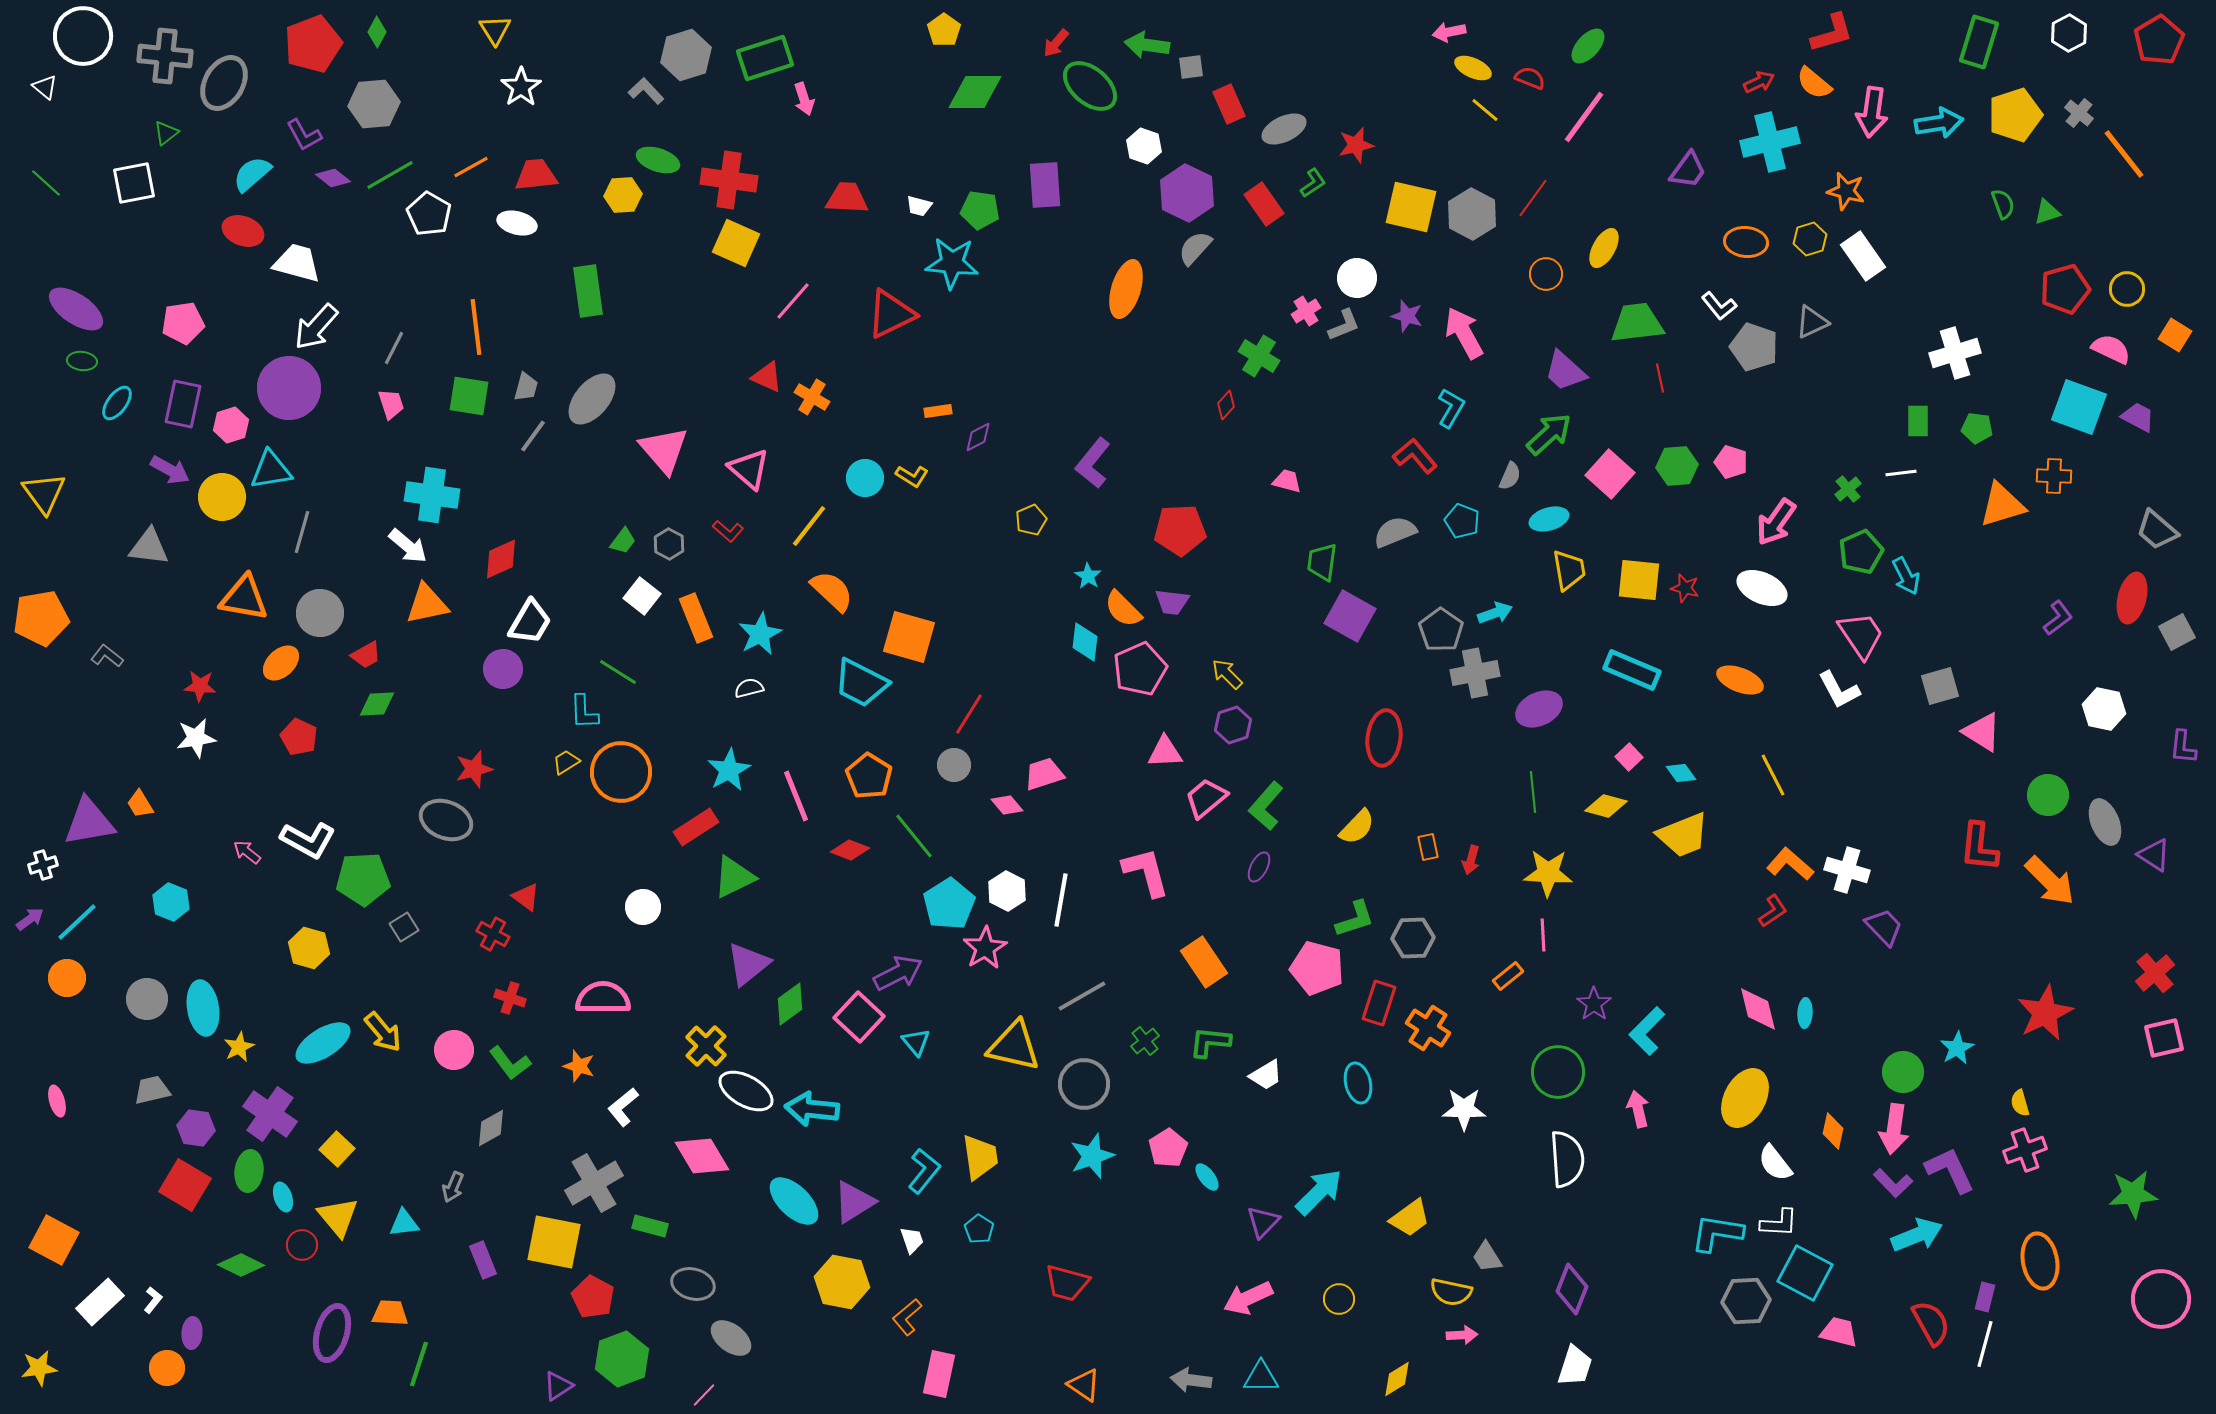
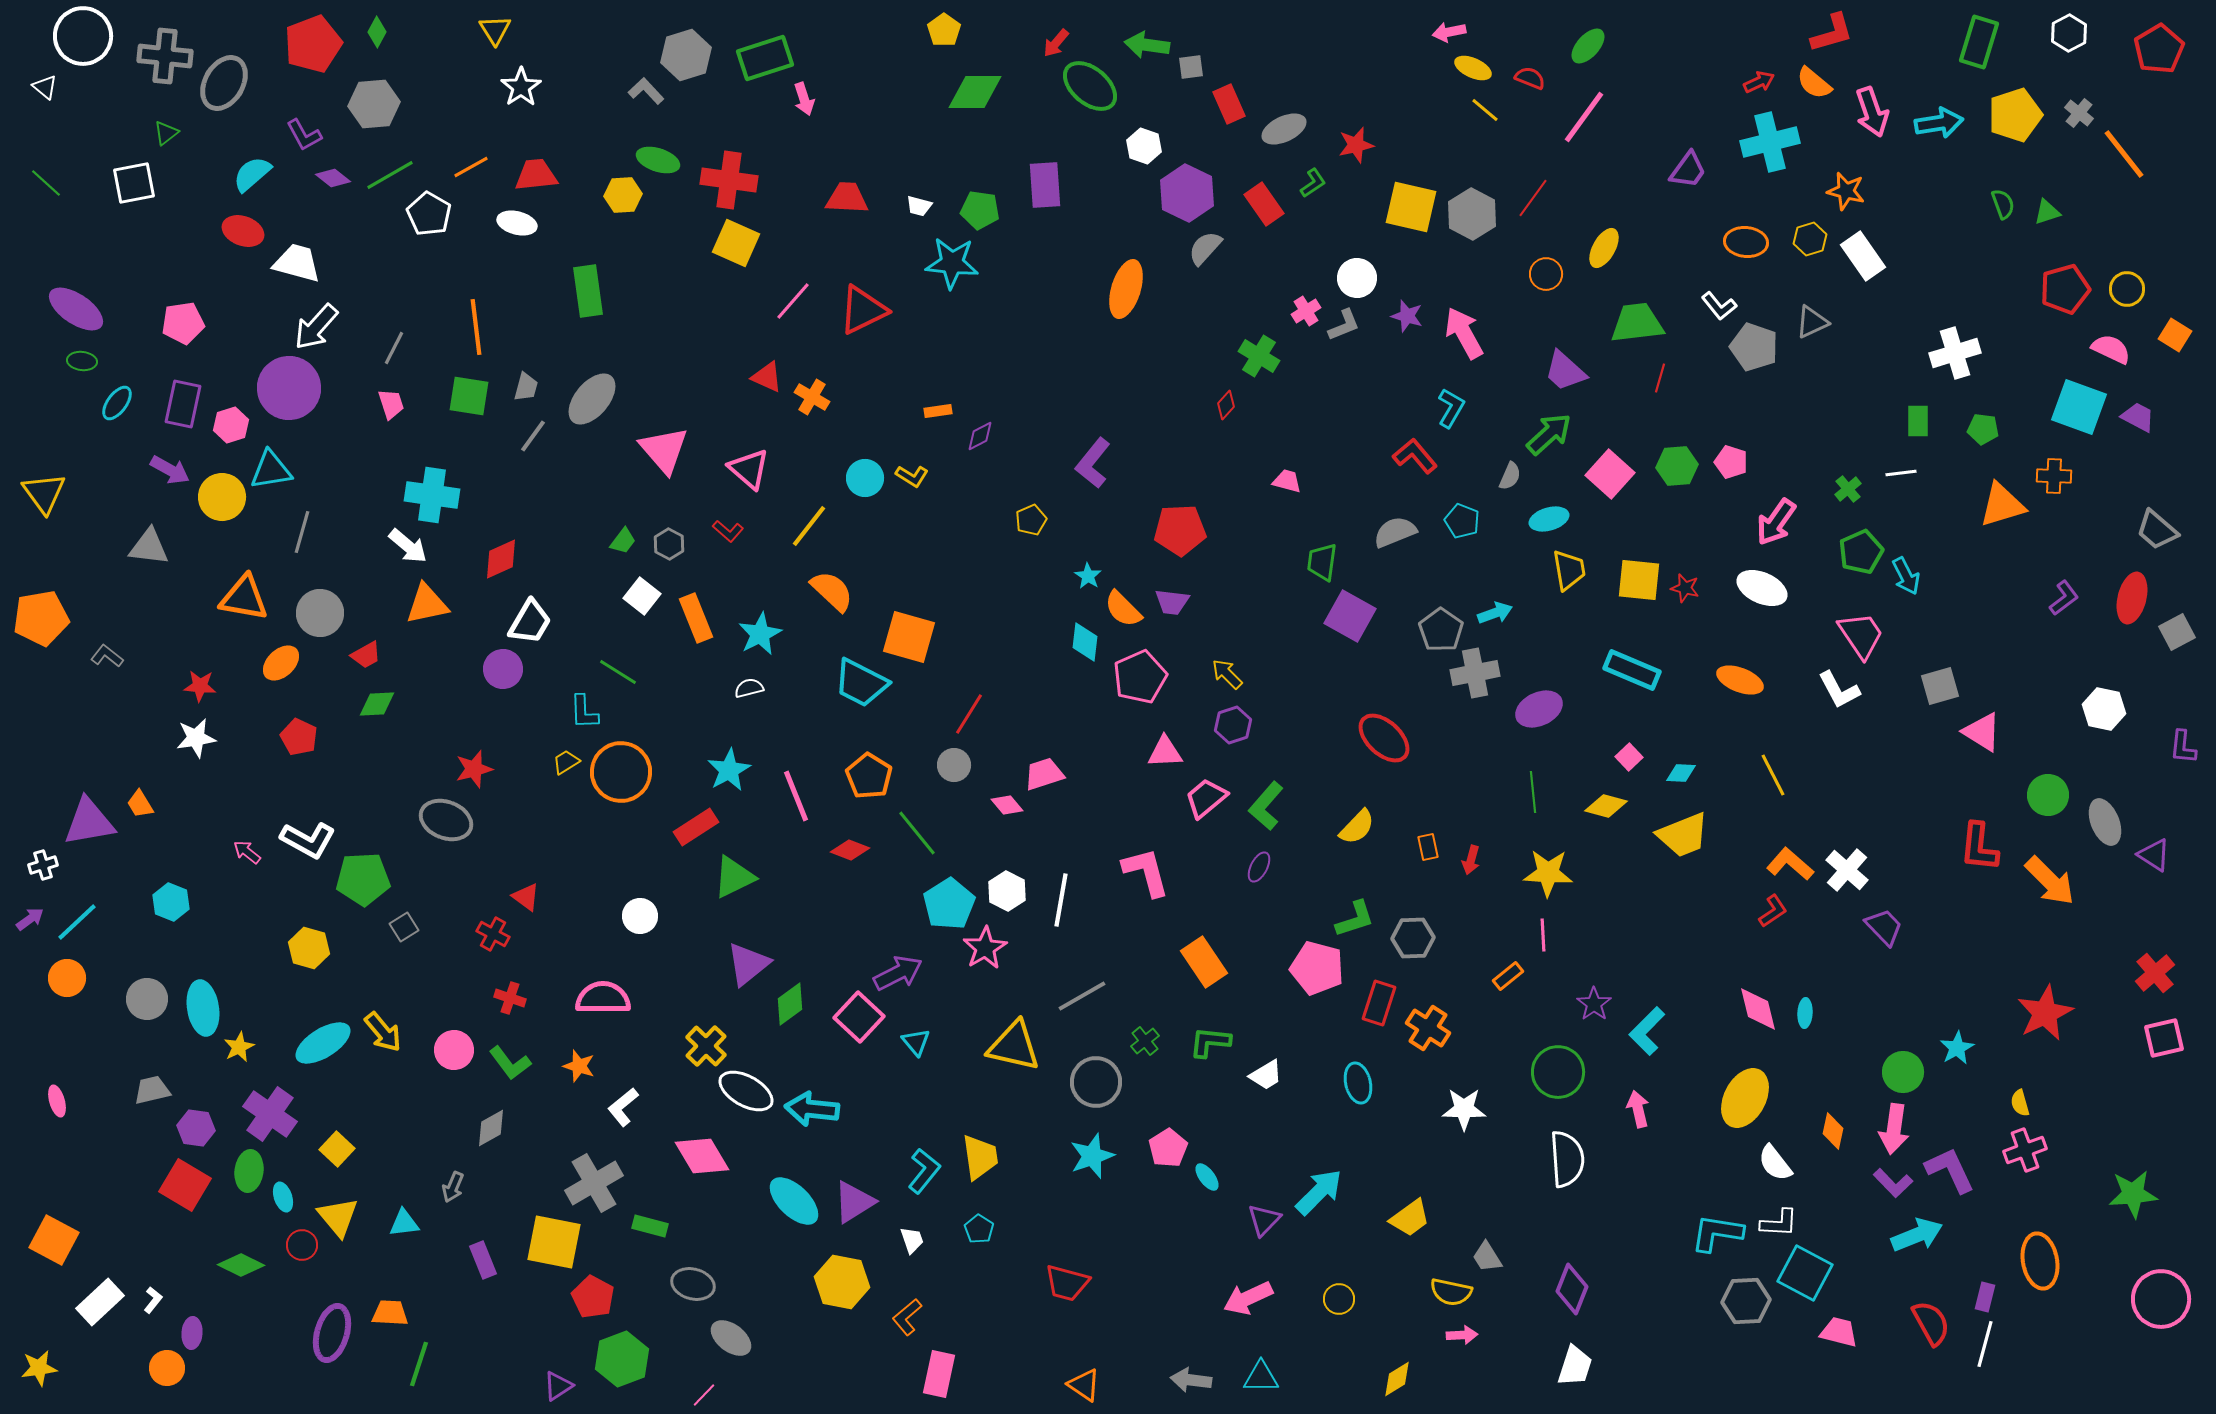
red pentagon at (2159, 40): moved 9 px down
pink arrow at (1872, 112): rotated 27 degrees counterclockwise
gray semicircle at (1195, 248): moved 10 px right
red triangle at (891, 314): moved 28 px left, 4 px up
red line at (1660, 378): rotated 28 degrees clockwise
green pentagon at (1977, 428): moved 6 px right, 1 px down
purple diamond at (978, 437): moved 2 px right, 1 px up
purple L-shape at (2058, 618): moved 6 px right, 20 px up
pink pentagon at (1140, 669): moved 8 px down
red ellipse at (1384, 738): rotated 54 degrees counterclockwise
cyan diamond at (1681, 773): rotated 52 degrees counterclockwise
green line at (914, 836): moved 3 px right, 3 px up
white cross at (1847, 870): rotated 24 degrees clockwise
white circle at (643, 907): moved 3 px left, 9 px down
gray circle at (1084, 1084): moved 12 px right, 2 px up
purple triangle at (1263, 1222): moved 1 px right, 2 px up
